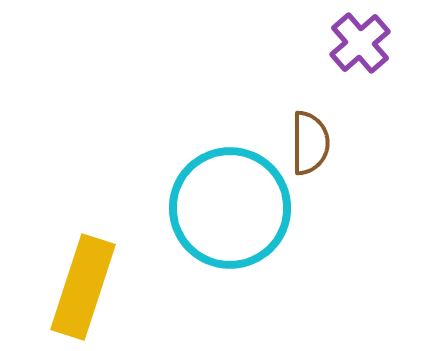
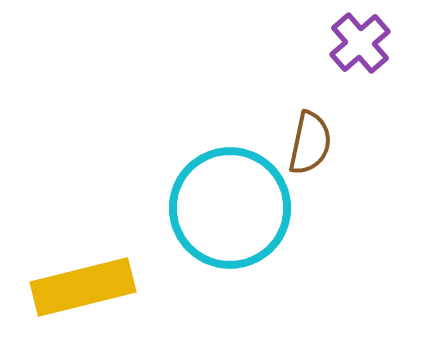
brown semicircle: rotated 12 degrees clockwise
yellow rectangle: rotated 58 degrees clockwise
